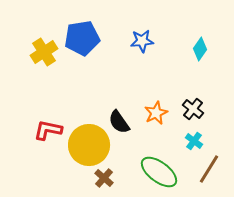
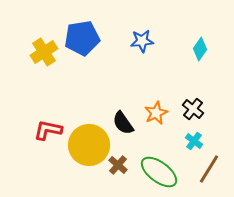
black semicircle: moved 4 px right, 1 px down
brown cross: moved 14 px right, 13 px up
